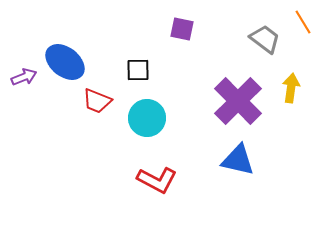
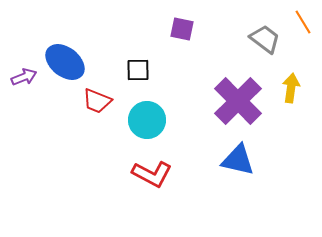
cyan circle: moved 2 px down
red L-shape: moved 5 px left, 6 px up
